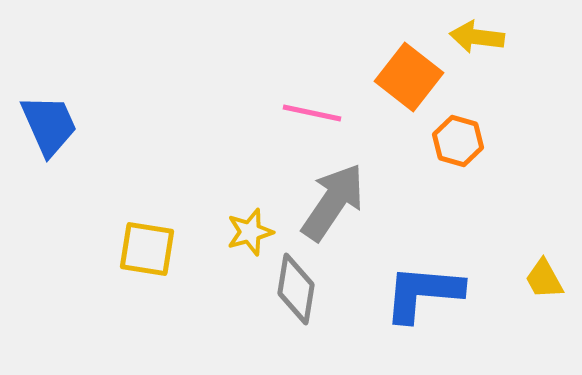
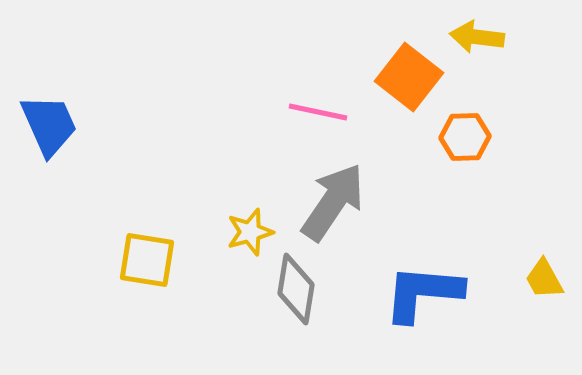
pink line: moved 6 px right, 1 px up
orange hexagon: moved 7 px right, 4 px up; rotated 18 degrees counterclockwise
yellow square: moved 11 px down
